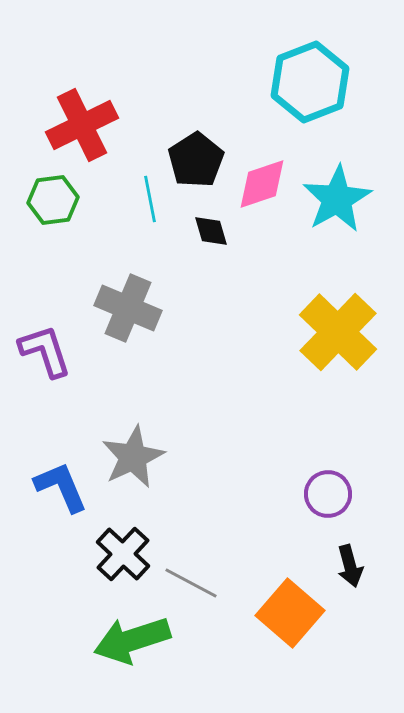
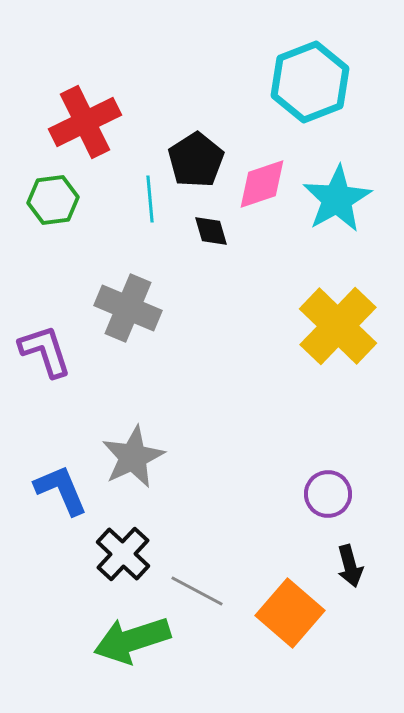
red cross: moved 3 px right, 3 px up
cyan line: rotated 6 degrees clockwise
yellow cross: moved 6 px up
blue L-shape: moved 3 px down
gray line: moved 6 px right, 8 px down
